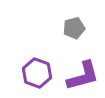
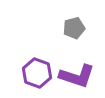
purple L-shape: moved 6 px left; rotated 33 degrees clockwise
